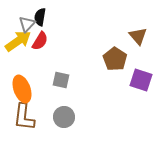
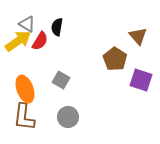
black semicircle: moved 17 px right, 10 px down
gray triangle: rotated 42 degrees counterclockwise
gray square: rotated 18 degrees clockwise
orange ellipse: moved 3 px right
gray circle: moved 4 px right
